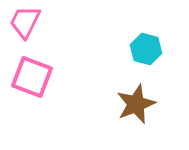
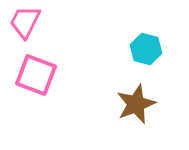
pink square: moved 4 px right, 2 px up
